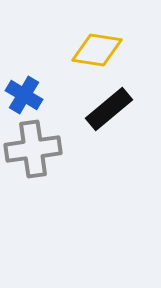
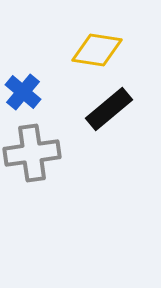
blue cross: moved 1 px left, 3 px up; rotated 9 degrees clockwise
gray cross: moved 1 px left, 4 px down
